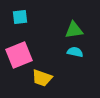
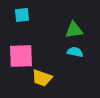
cyan square: moved 2 px right, 2 px up
pink square: moved 2 px right, 1 px down; rotated 20 degrees clockwise
